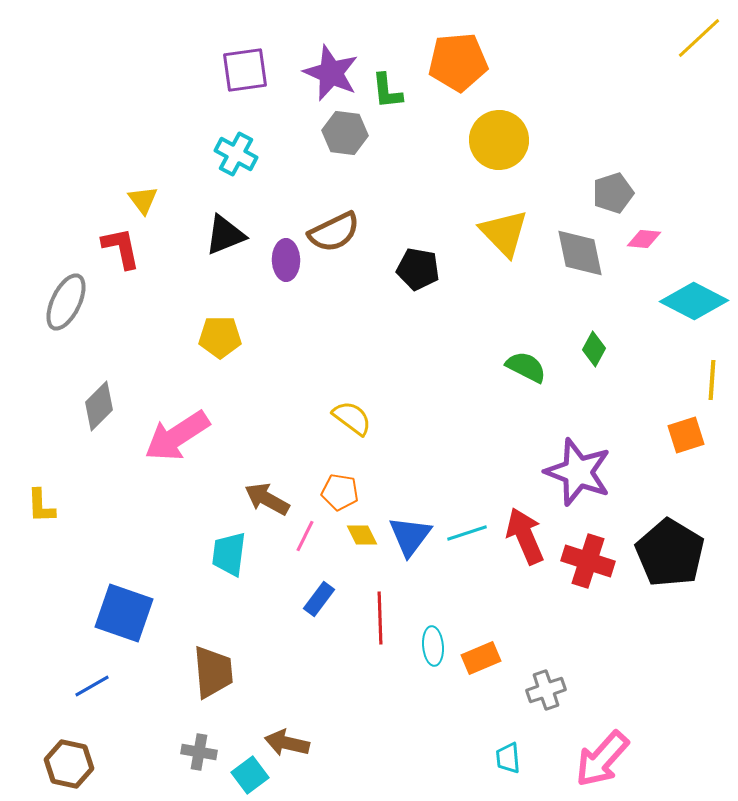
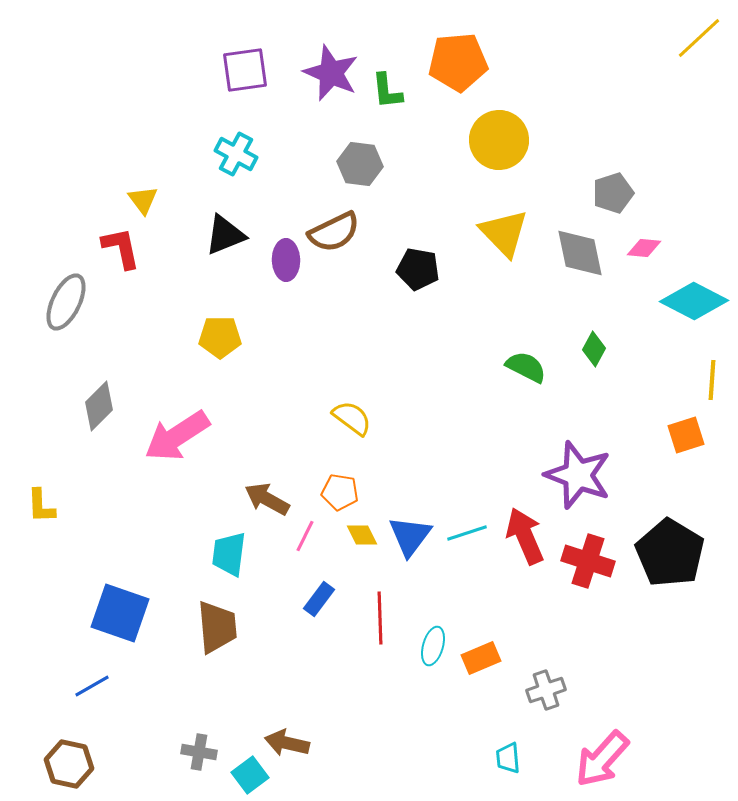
gray hexagon at (345, 133): moved 15 px right, 31 px down
pink diamond at (644, 239): moved 9 px down
purple star at (578, 472): moved 3 px down
blue square at (124, 613): moved 4 px left
cyan ellipse at (433, 646): rotated 21 degrees clockwise
brown trapezoid at (213, 672): moved 4 px right, 45 px up
